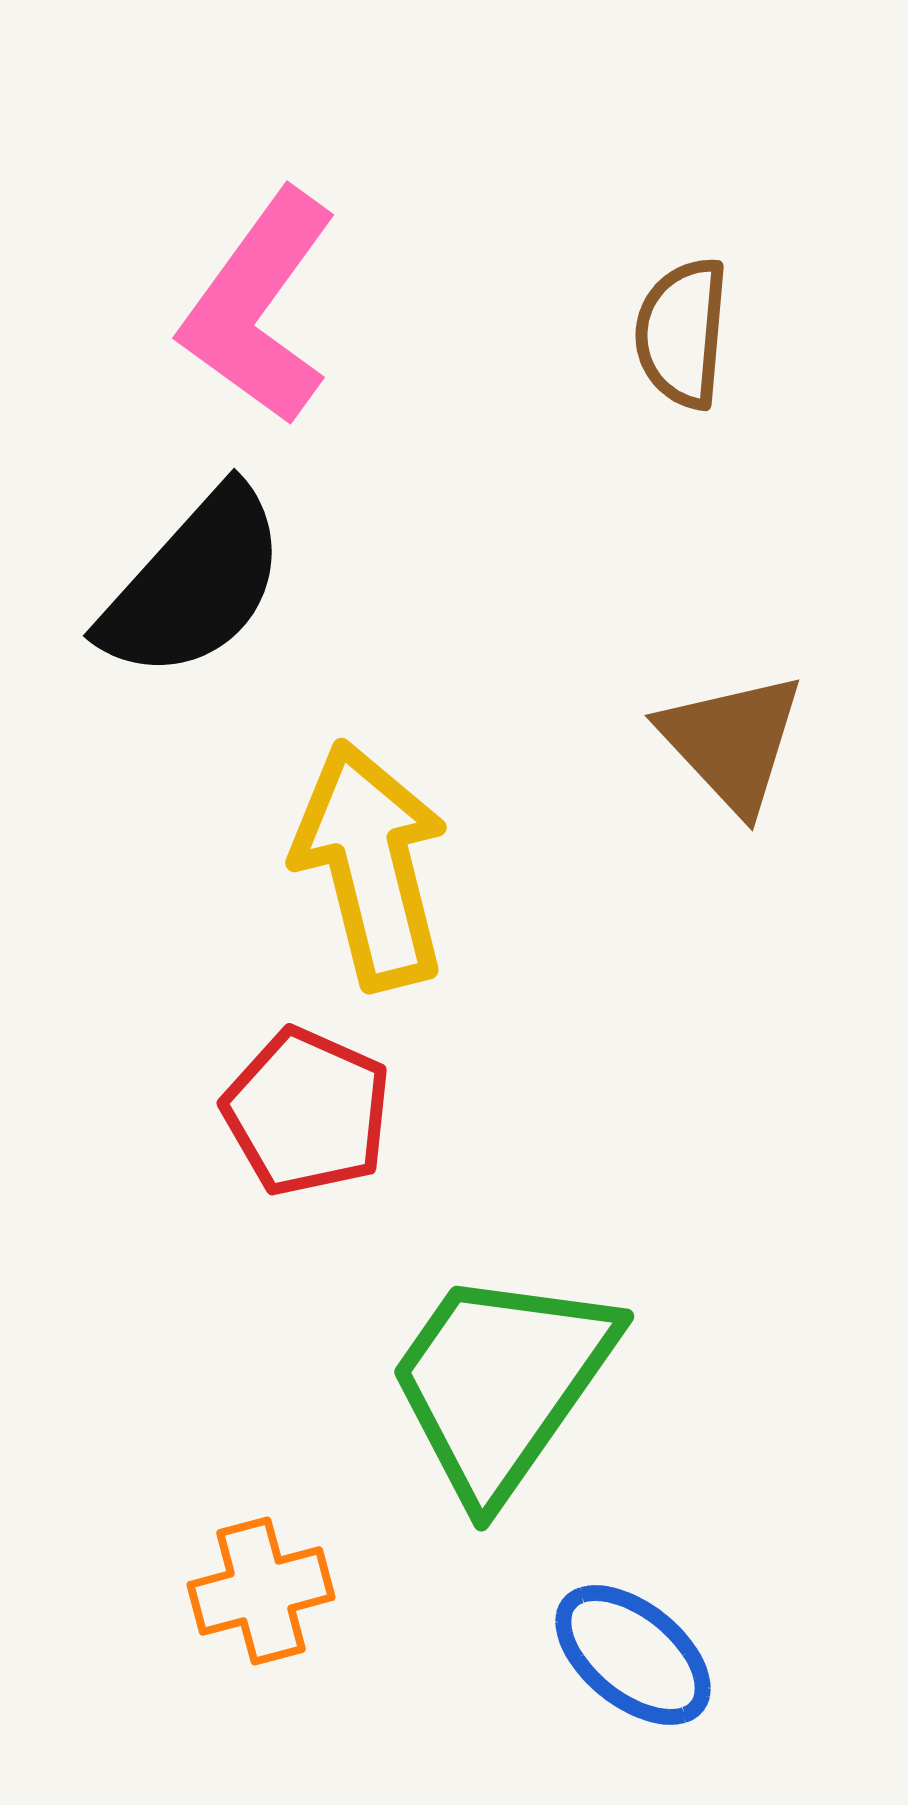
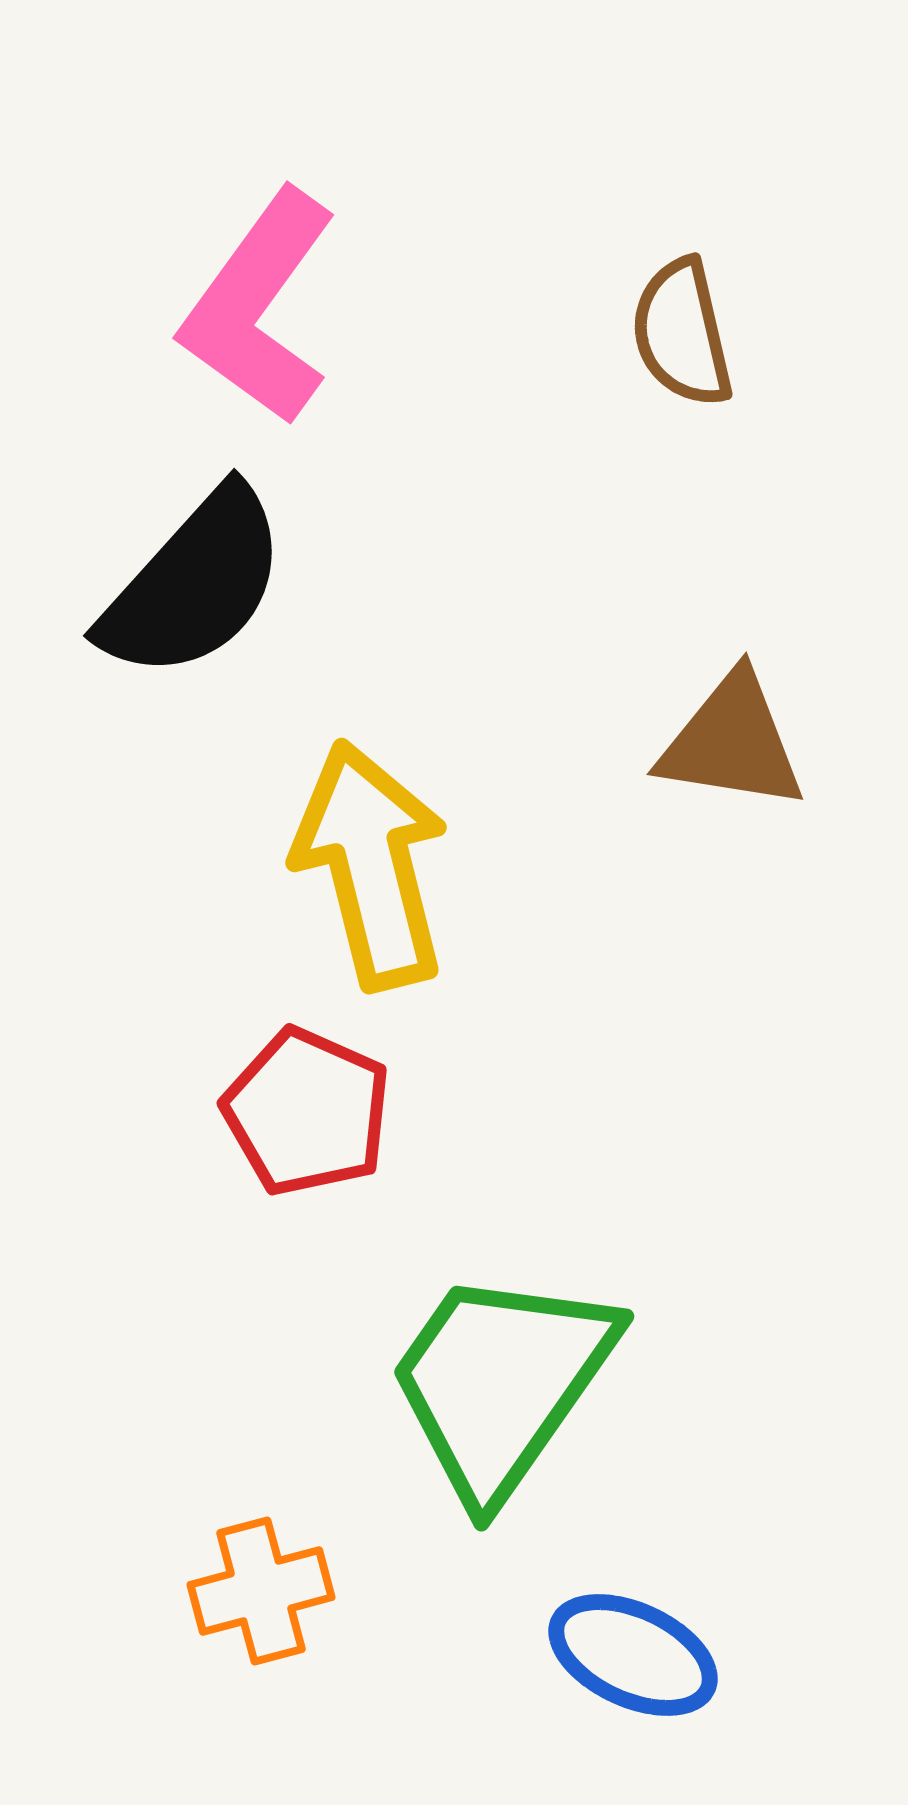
brown semicircle: rotated 18 degrees counterclockwise
brown triangle: rotated 38 degrees counterclockwise
blue ellipse: rotated 14 degrees counterclockwise
